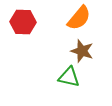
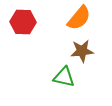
brown star: rotated 25 degrees counterclockwise
green triangle: moved 5 px left
